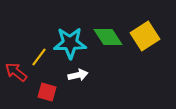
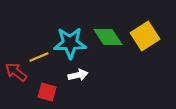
yellow line: rotated 30 degrees clockwise
